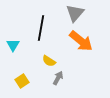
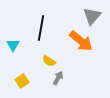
gray triangle: moved 17 px right, 3 px down
